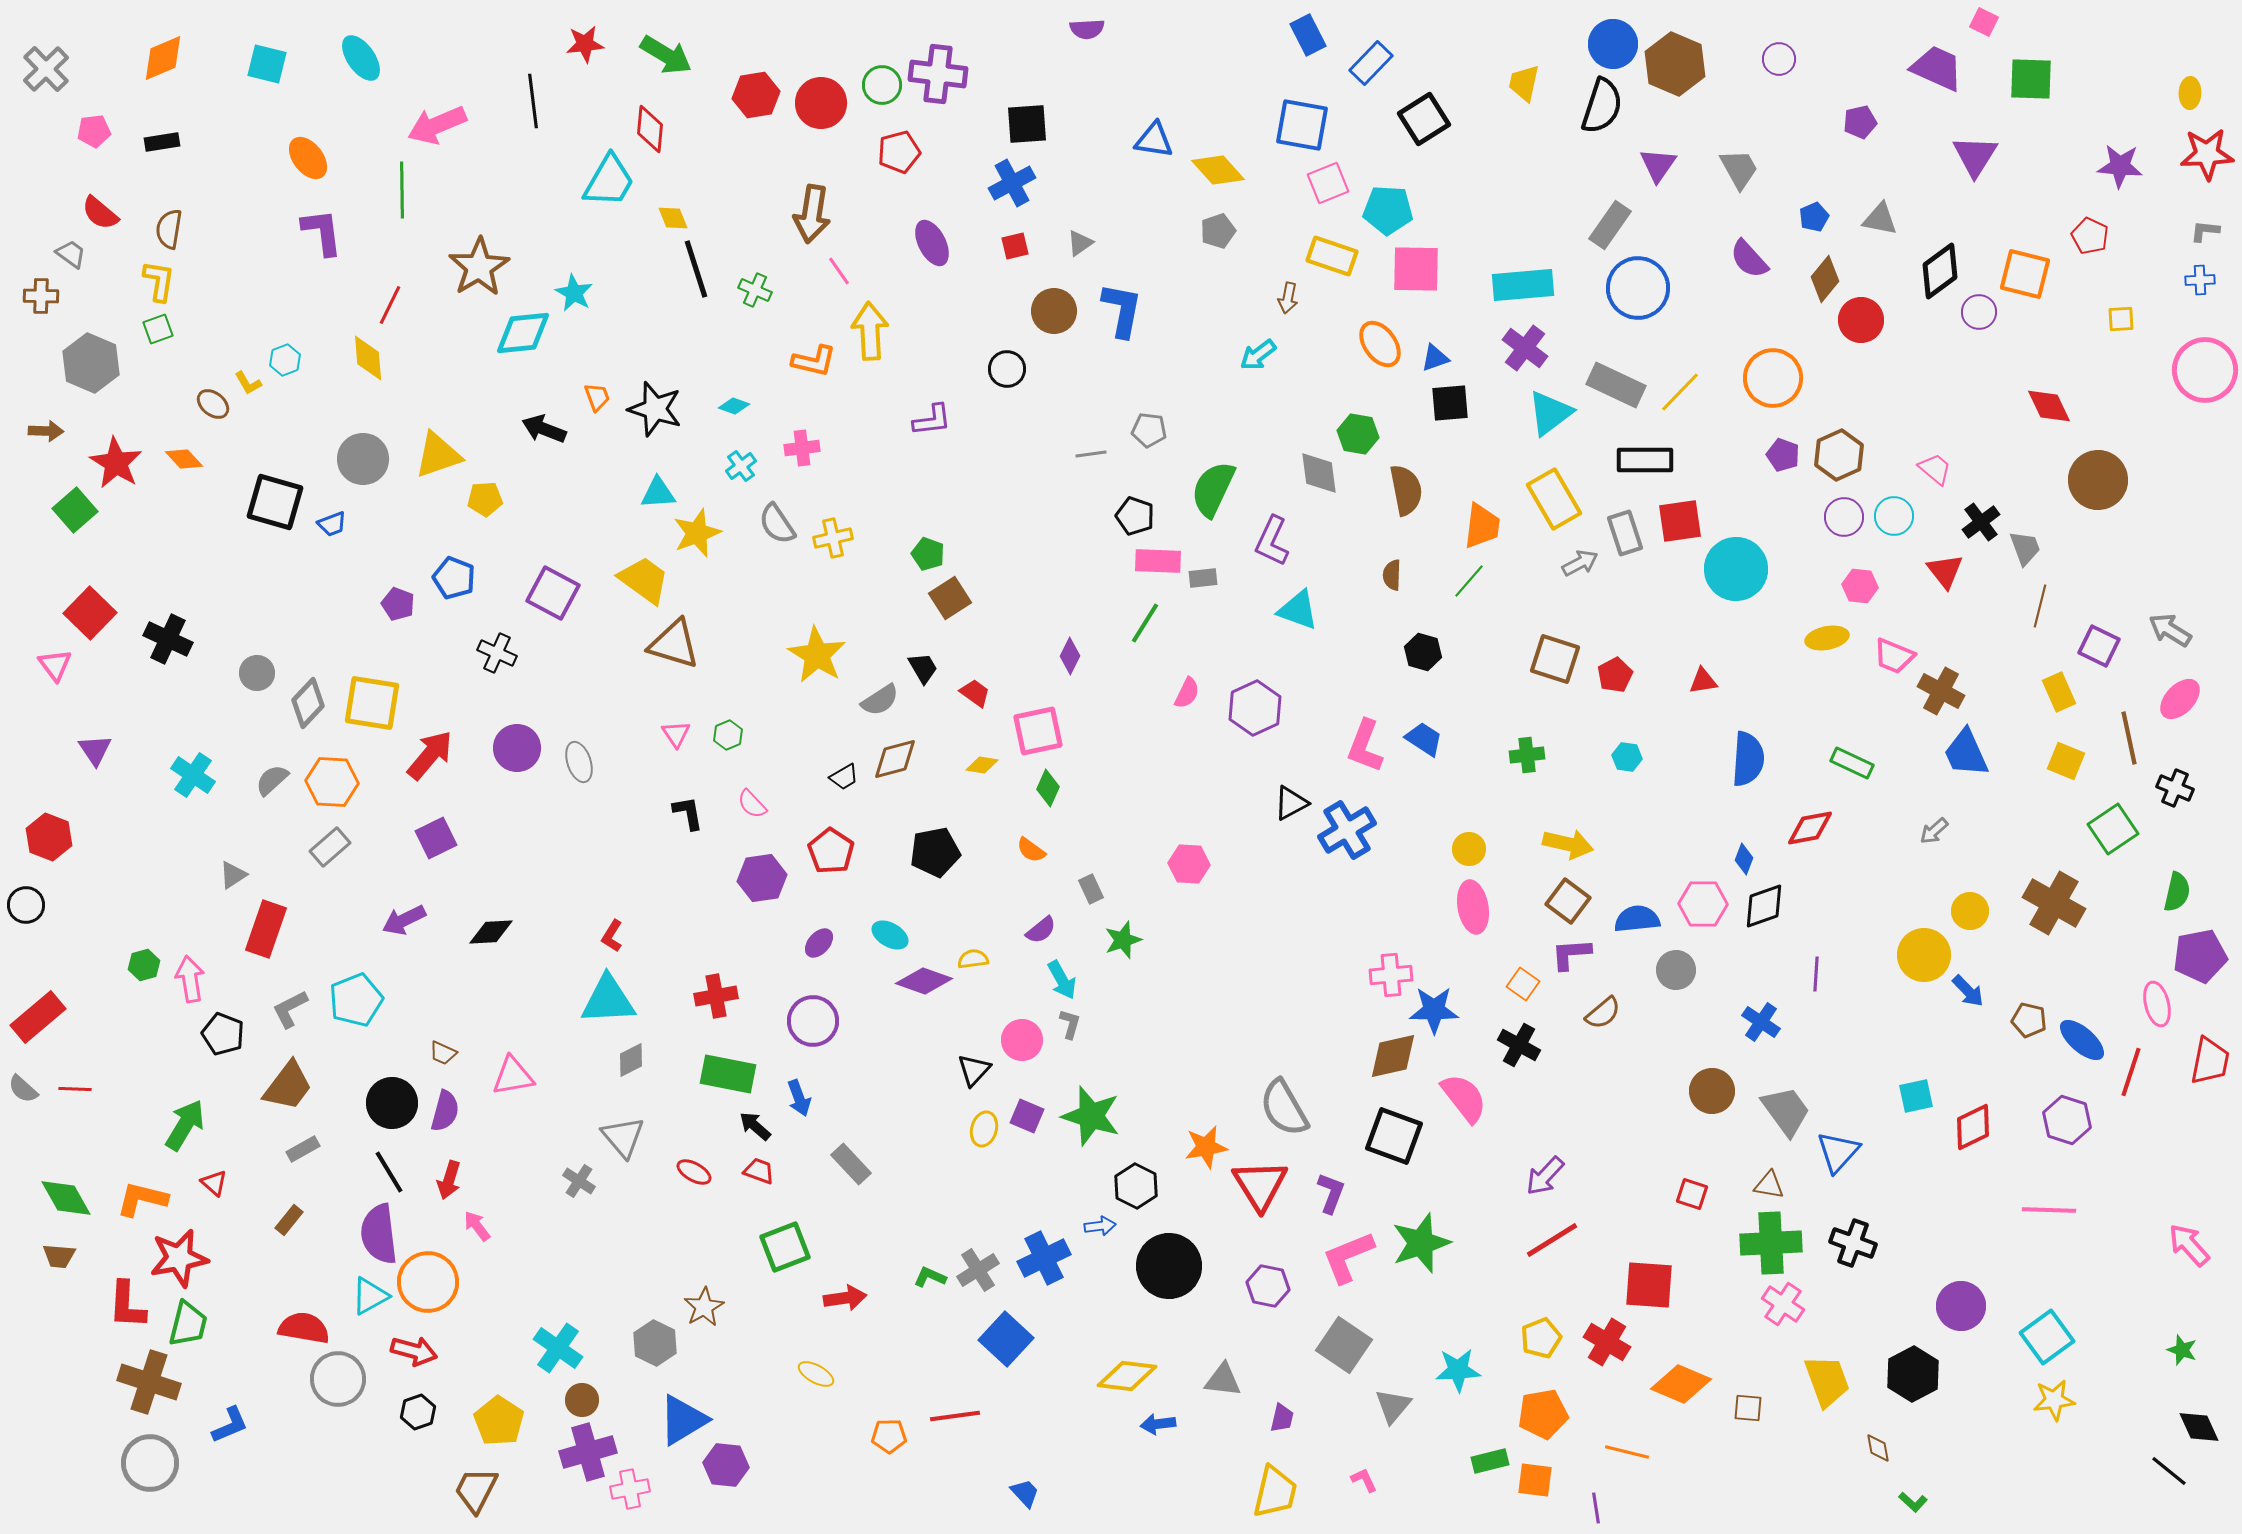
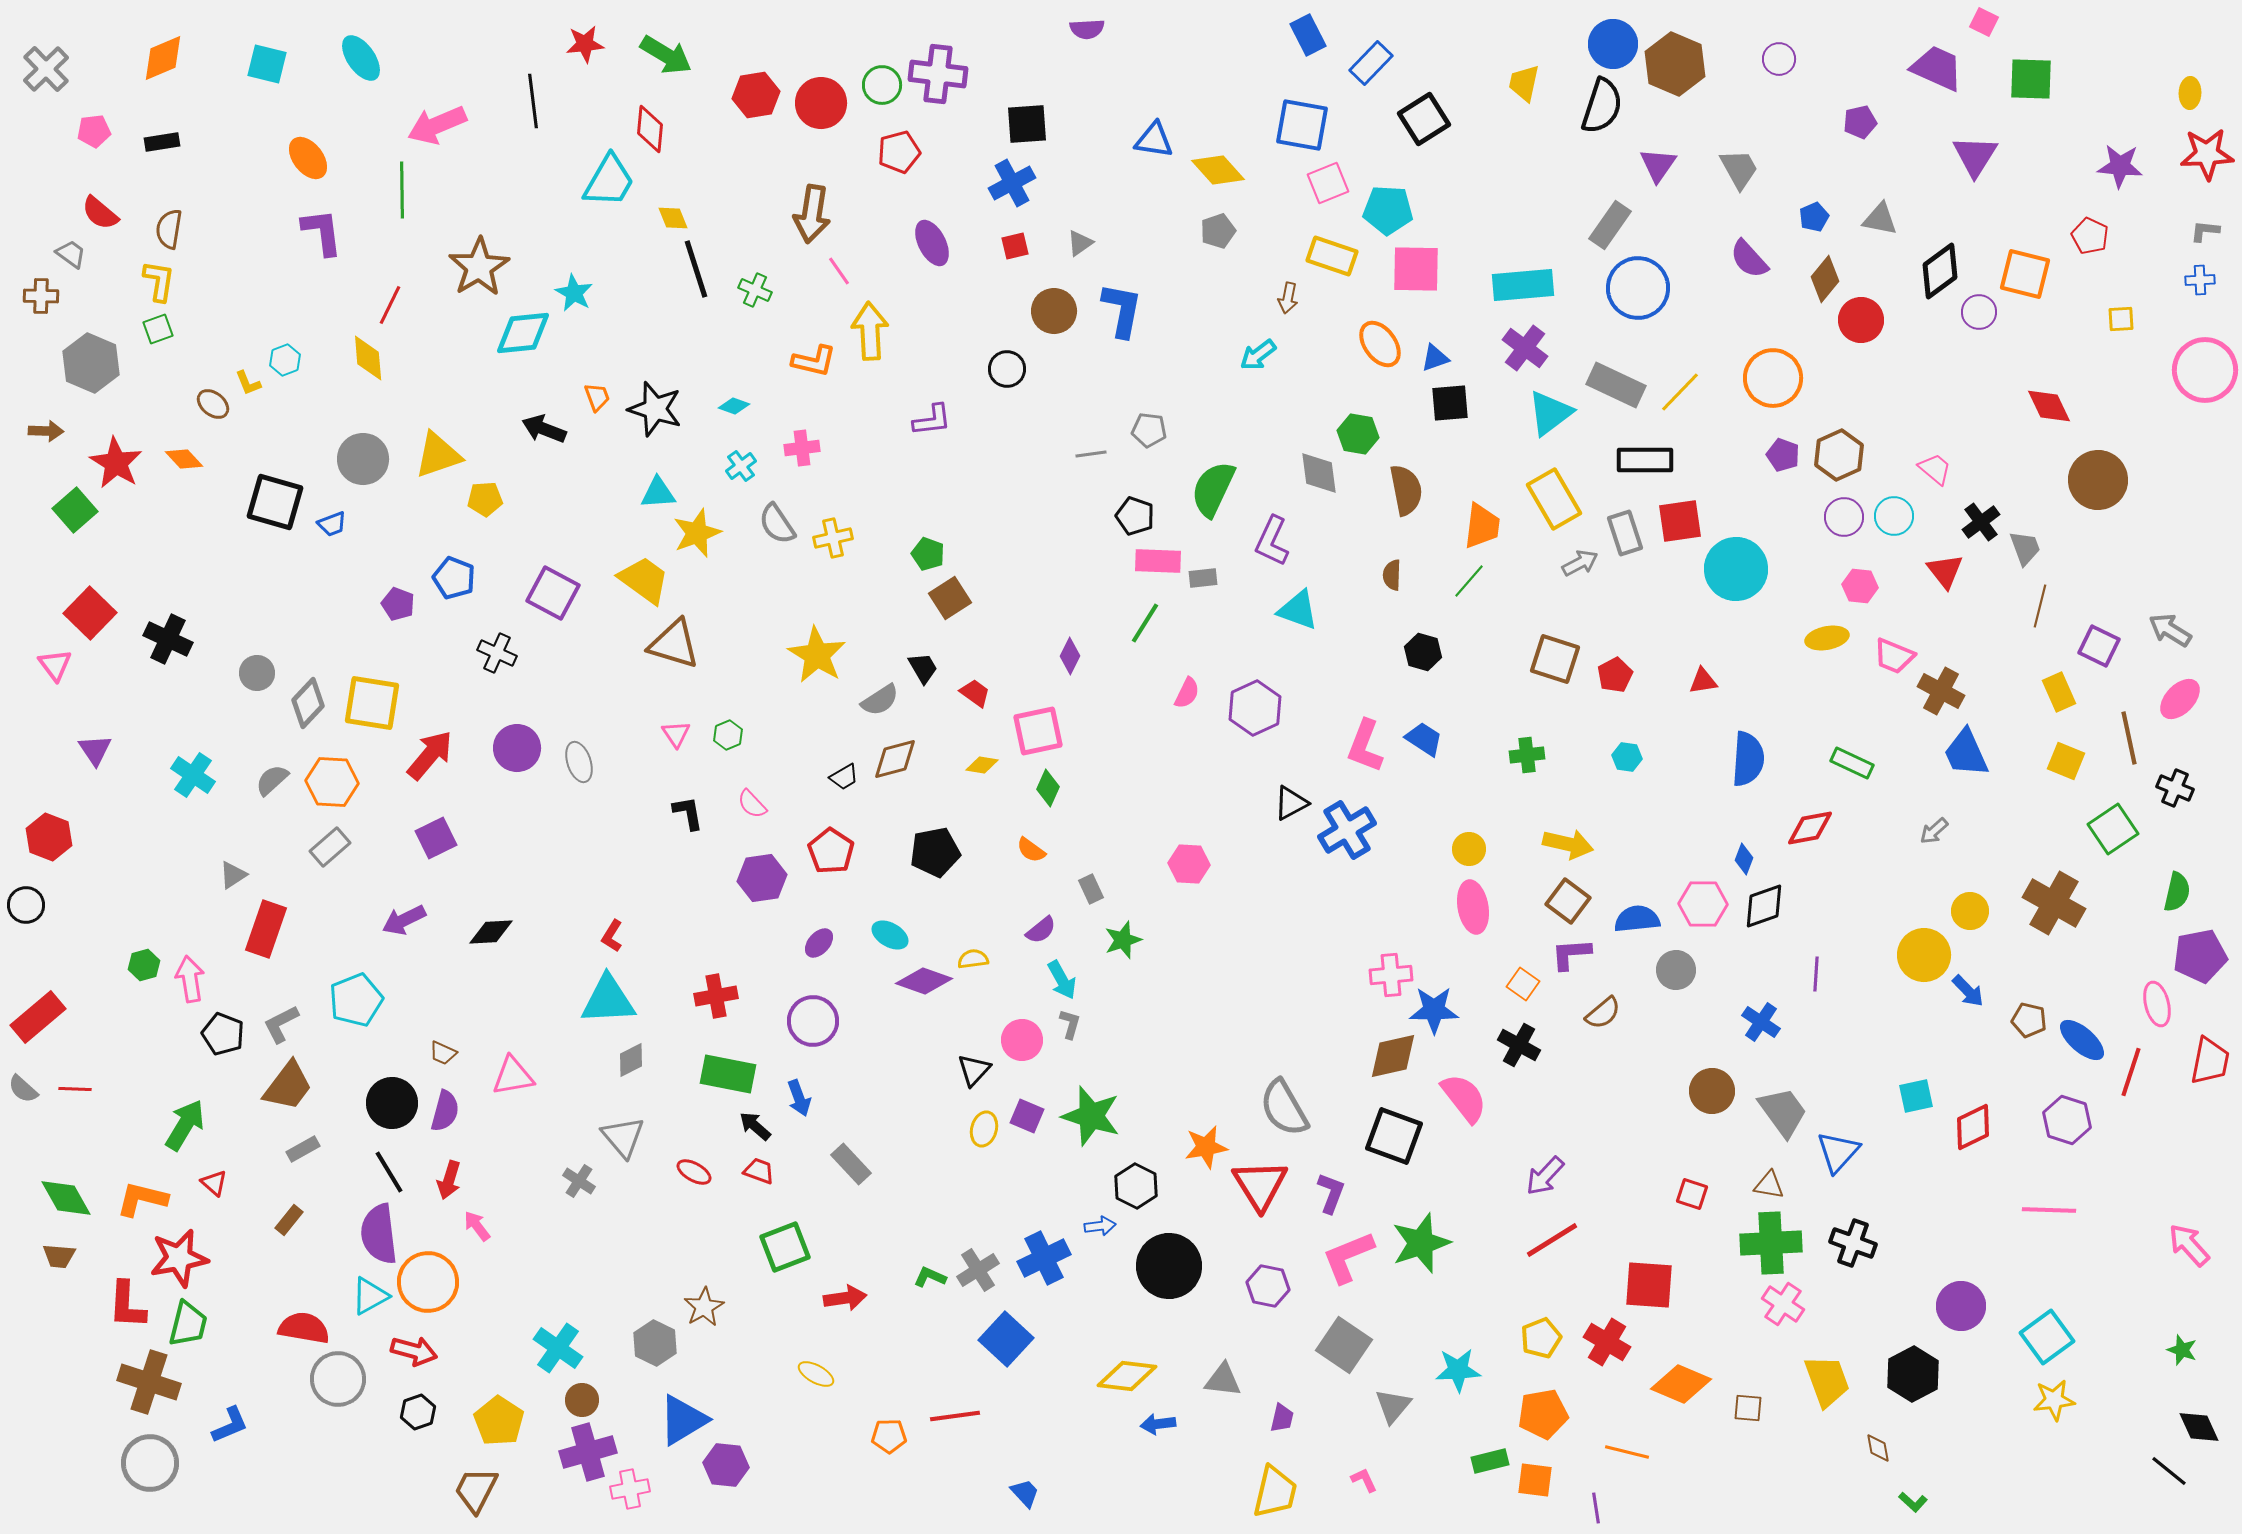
yellow L-shape at (248, 383): rotated 8 degrees clockwise
gray L-shape at (290, 1009): moved 9 px left, 15 px down
gray trapezoid at (1786, 1111): moved 3 px left, 1 px down
